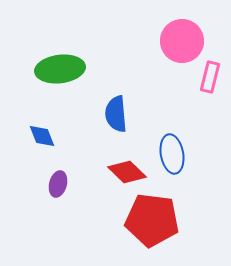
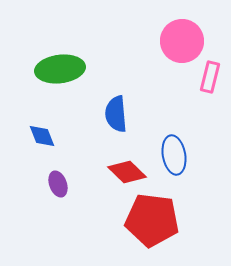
blue ellipse: moved 2 px right, 1 px down
purple ellipse: rotated 35 degrees counterclockwise
